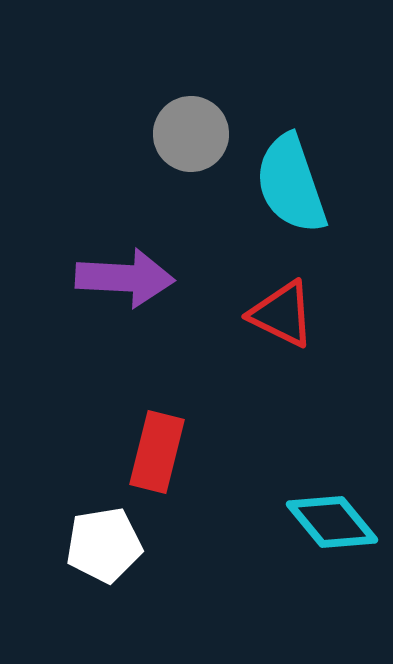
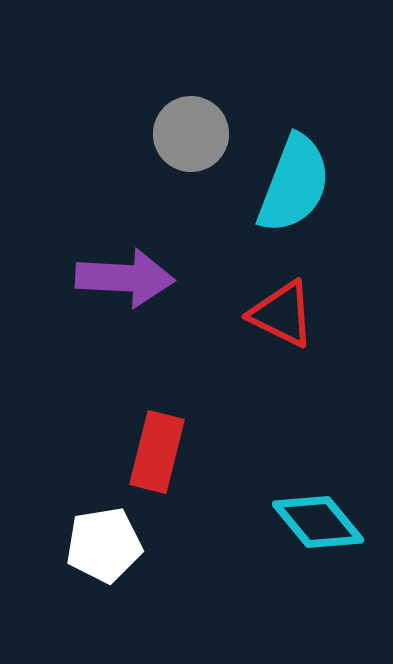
cyan semicircle: moved 3 px right; rotated 140 degrees counterclockwise
cyan diamond: moved 14 px left
